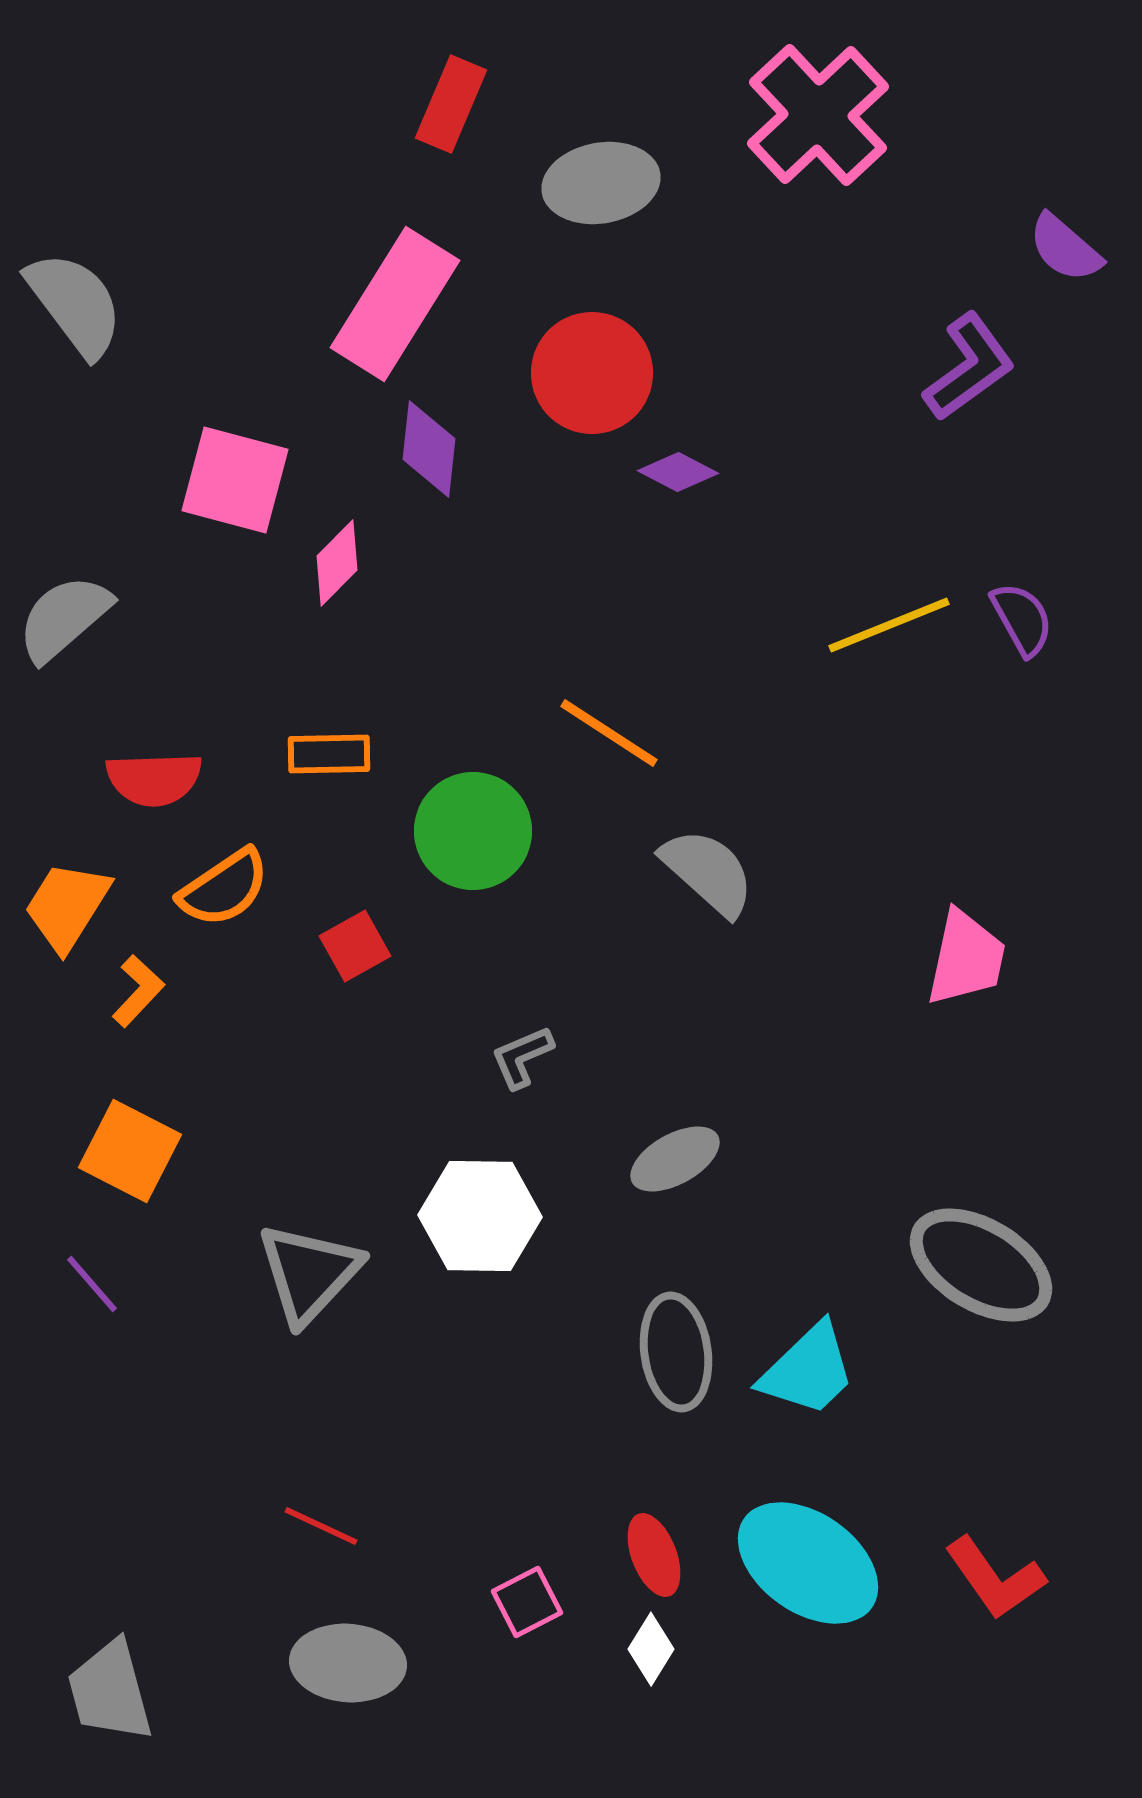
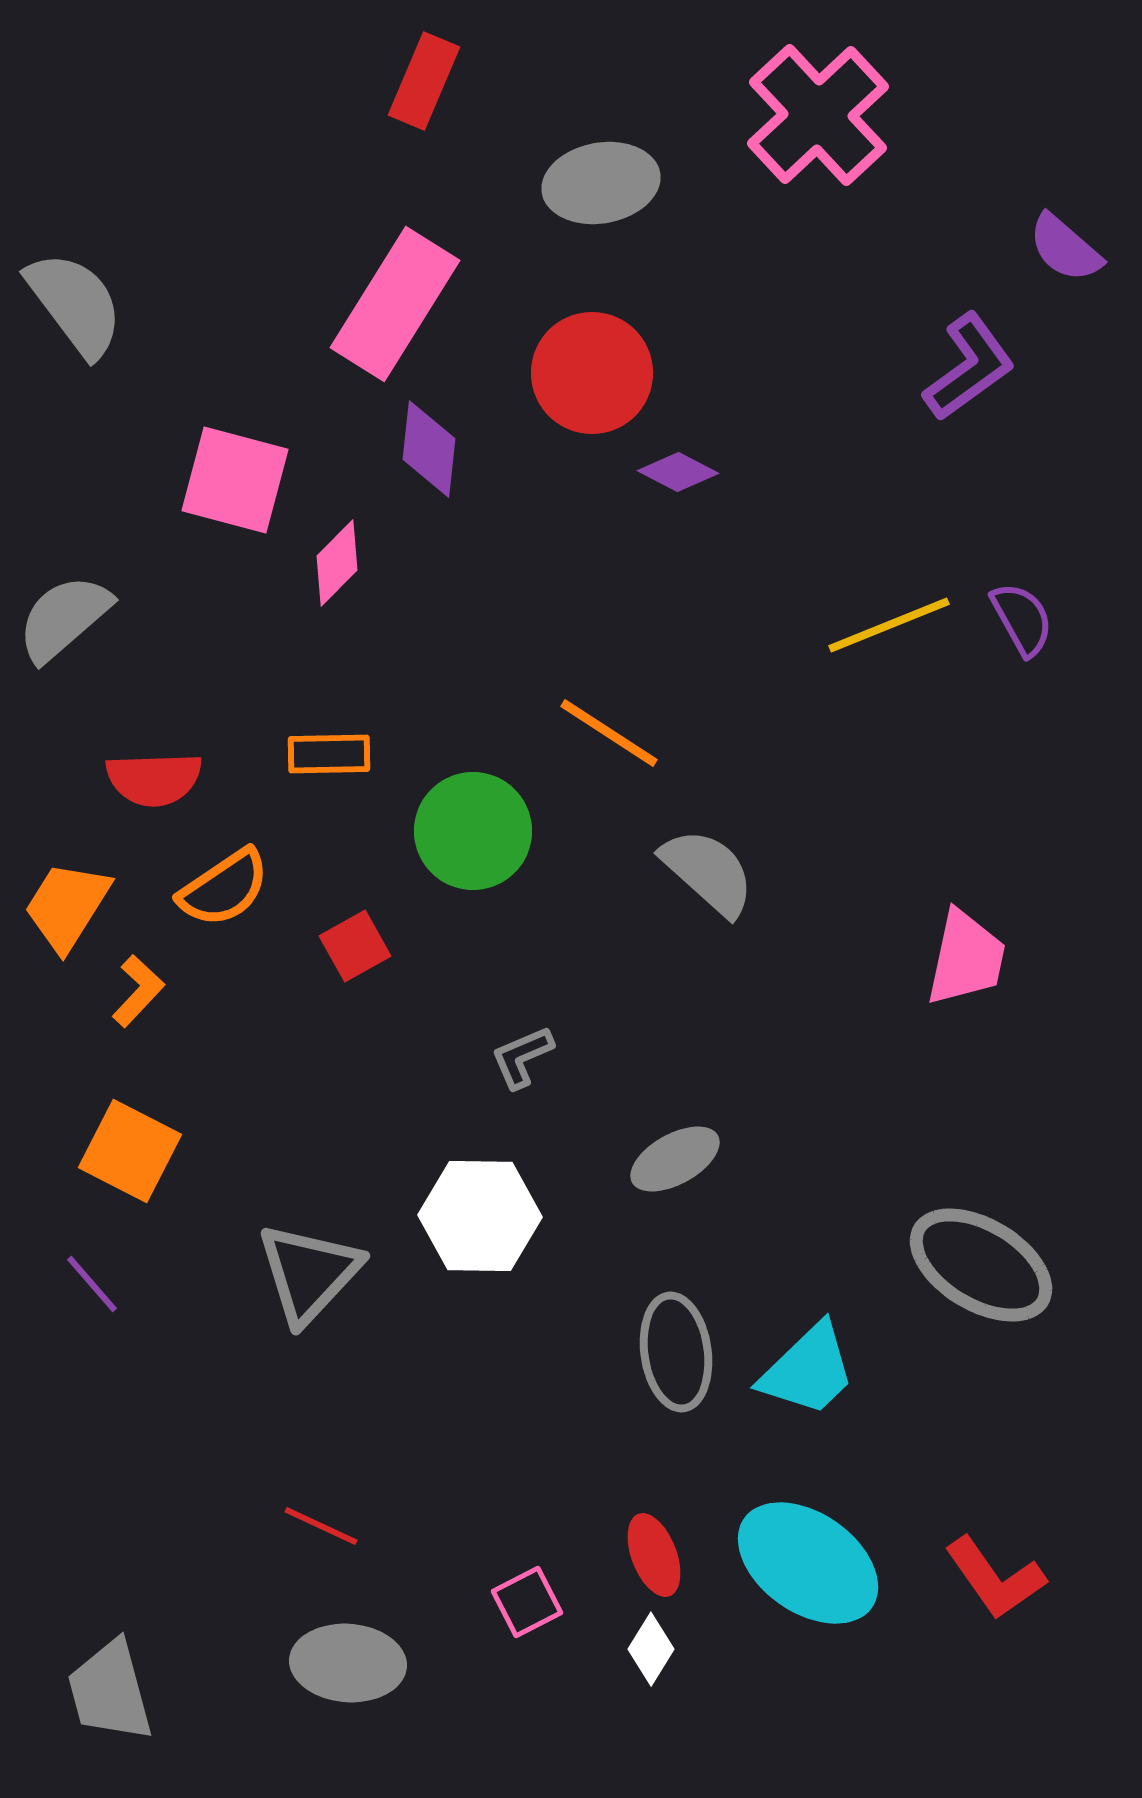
red rectangle at (451, 104): moved 27 px left, 23 px up
